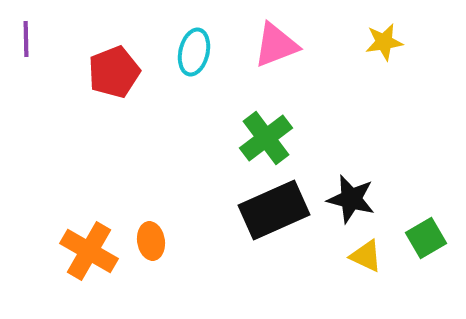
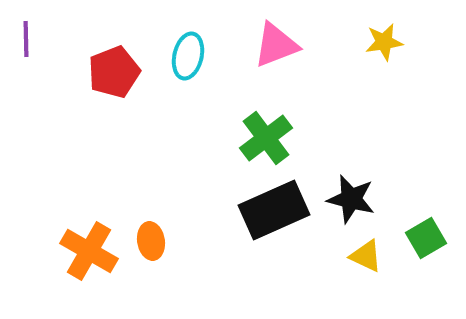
cyan ellipse: moved 6 px left, 4 px down
